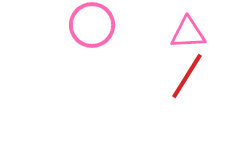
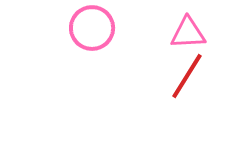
pink circle: moved 3 px down
